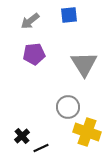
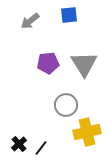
purple pentagon: moved 14 px right, 9 px down
gray circle: moved 2 px left, 2 px up
yellow cross: rotated 32 degrees counterclockwise
black cross: moved 3 px left, 8 px down
black line: rotated 28 degrees counterclockwise
